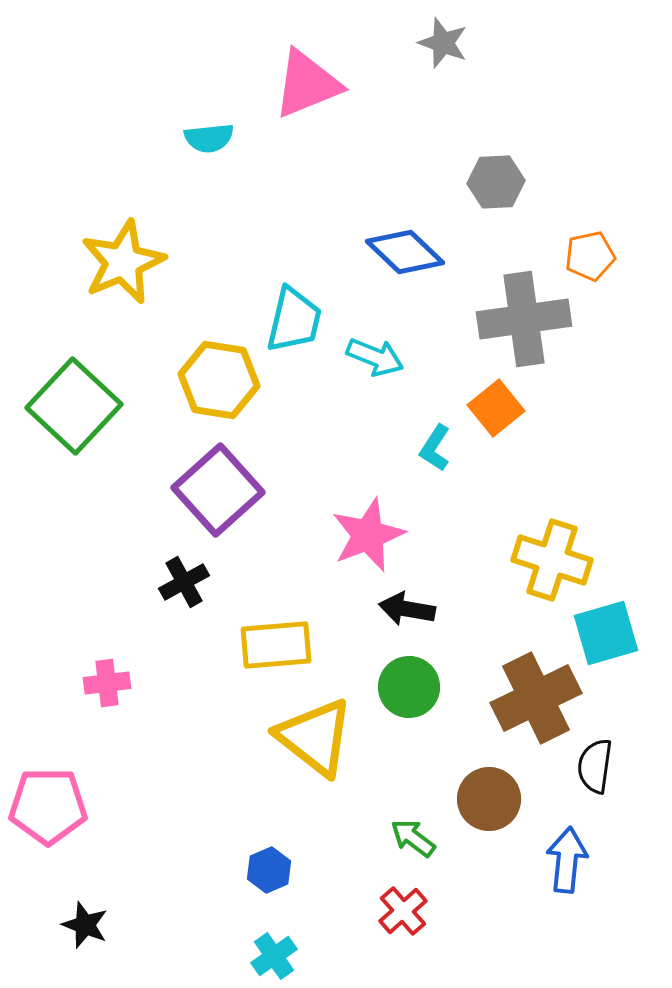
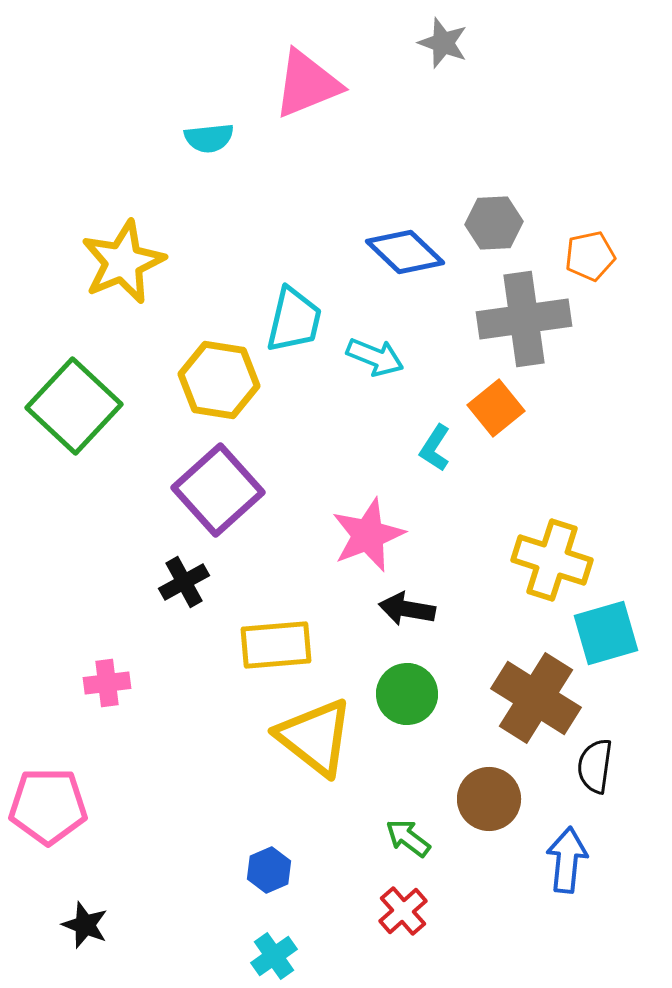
gray hexagon: moved 2 px left, 41 px down
green circle: moved 2 px left, 7 px down
brown cross: rotated 32 degrees counterclockwise
green arrow: moved 5 px left
